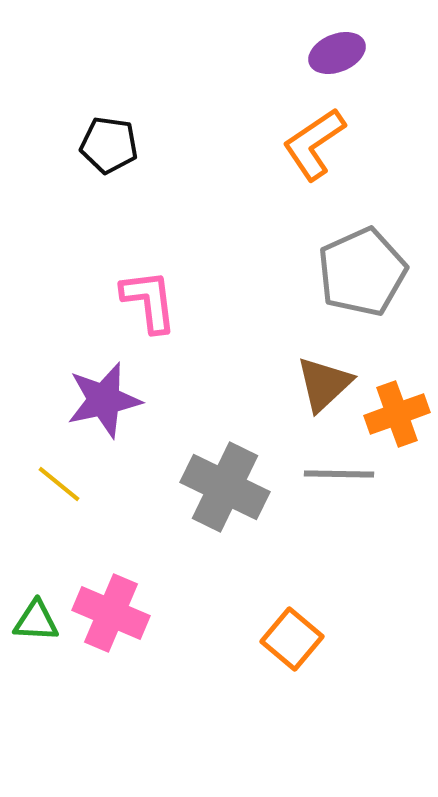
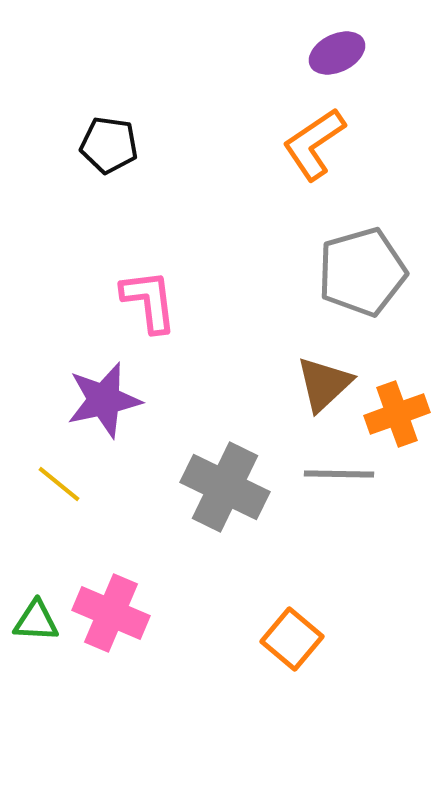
purple ellipse: rotated 4 degrees counterclockwise
gray pentagon: rotated 8 degrees clockwise
